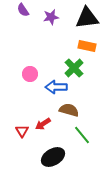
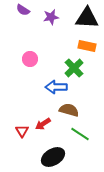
purple semicircle: rotated 24 degrees counterclockwise
black triangle: rotated 10 degrees clockwise
pink circle: moved 15 px up
green line: moved 2 px left, 1 px up; rotated 18 degrees counterclockwise
